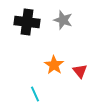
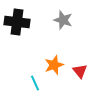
black cross: moved 10 px left
orange star: rotated 18 degrees clockwise
cyan line: moved 11 px up
